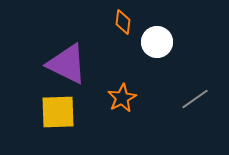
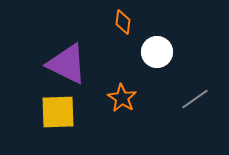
white circle: moved 10 px down
orange star: rotated 12 degrees counterclockwise
